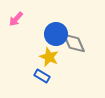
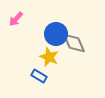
blue rectangle: moved 3 px left
